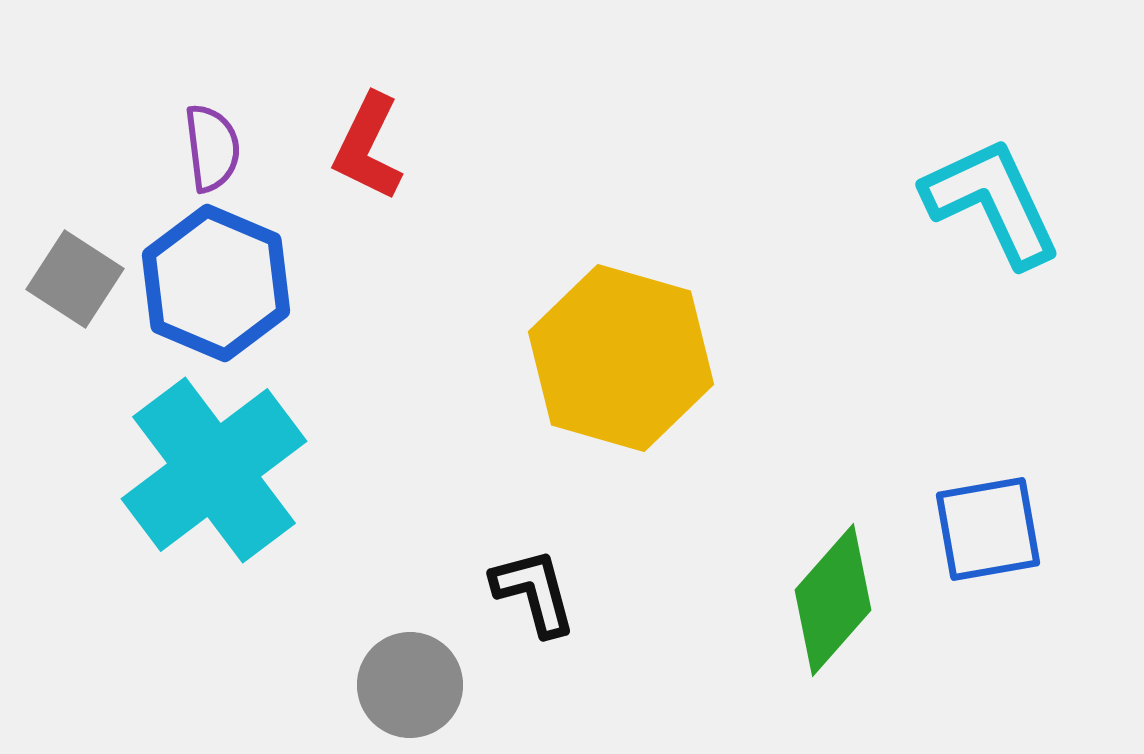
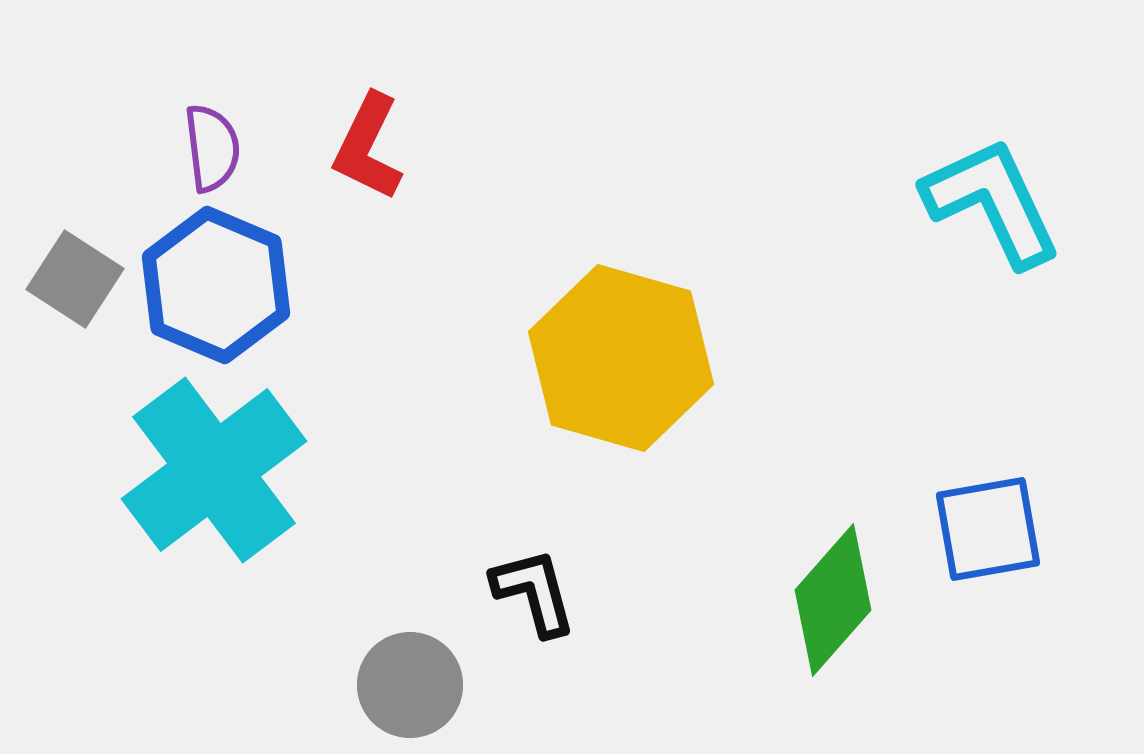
blue hexagon: moved 2 px down
